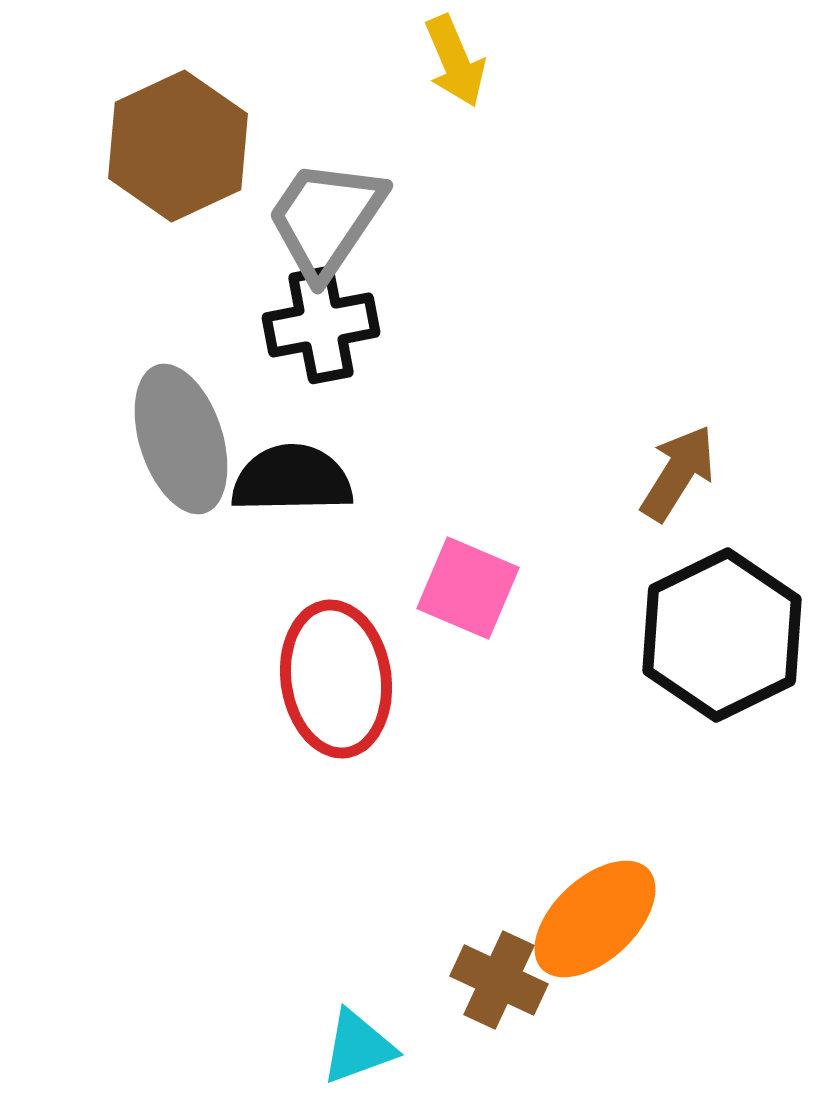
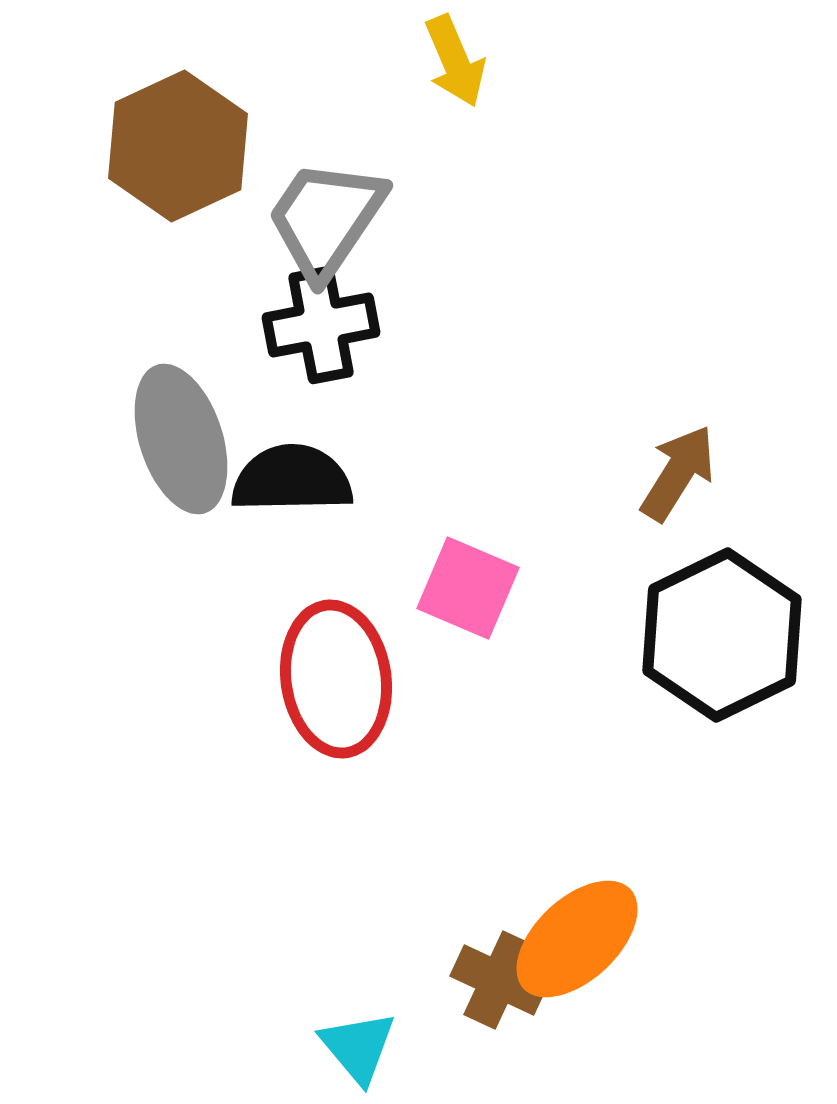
orange ellipse: moved 18 px left, 20 px down
cyan triangle: rotated 50 degrees counterclockwise
